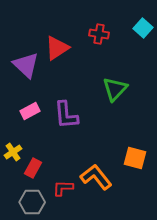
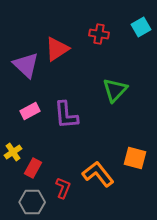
cyan square: moved 2 px left, 1 px up; rotated 18 degrees clockwise
red triangle: moved 1 px down
green triangle: moved 1 px down
orange L-shape: moved 2 px right, 3 px up
red L-shape: rotated 110 degrees clockwise
